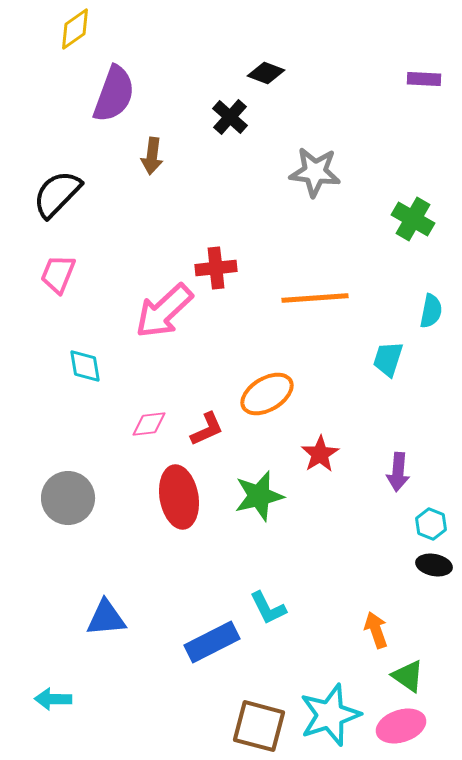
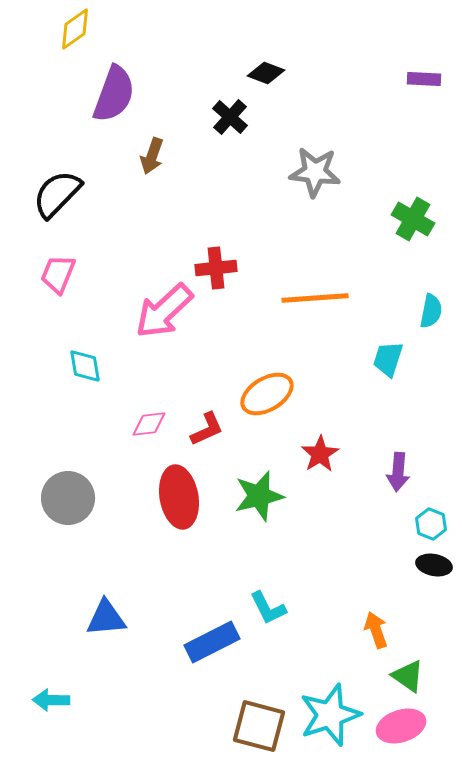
brown arrow: rotated 12 degrees clockwise
cyan arrow: moved 2 px left, 1 px down
